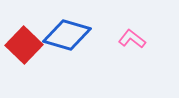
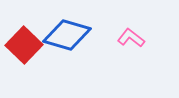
pink L-shape: moved 1 px left, 1 px up
